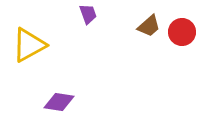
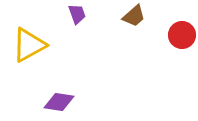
purple trapezoid: moved 11 px left
brown trapezoid: moved 15 px left, 10 px up
red circle: moved 3 px down
